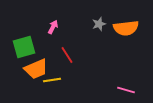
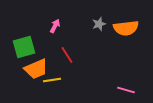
pink arrow: moved 2 px right, 1 px up
